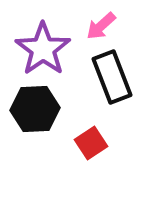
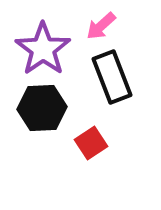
black hexagon: moved 7 px right, 1 px up
